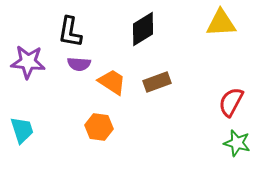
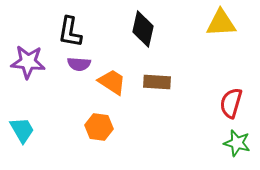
black diamond: rotated 45 degrees counterclockwise
brown rectangle: rotated 24 degrees clockwise
red semicircle: moved 1 px down; rotated 12 degrees counterclockwise
cyan trapezoid: rotated 12 degrees counterclockwise
